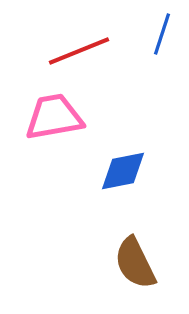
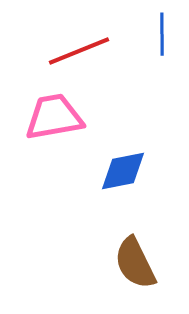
blue line: rotated 18 degrees counterclockwise
